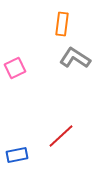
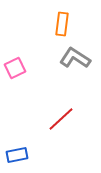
red line: moved 17 px up
